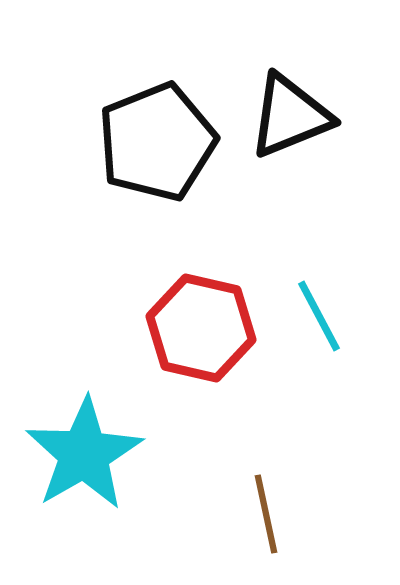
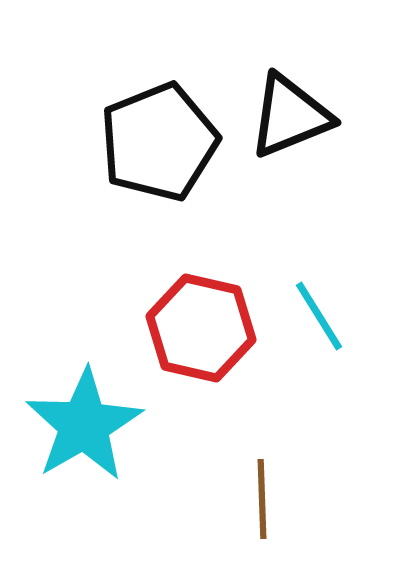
black pentagon: moved 2 px right
cyan line: rotated 4 degrees counterclockwise
cyan star: moved 29 px up
brown line: moved 4 px left, 15 px up; rotated 10 degrees clockwise
